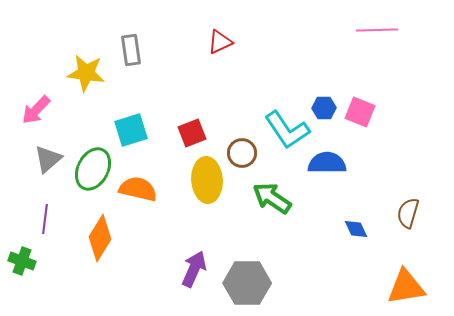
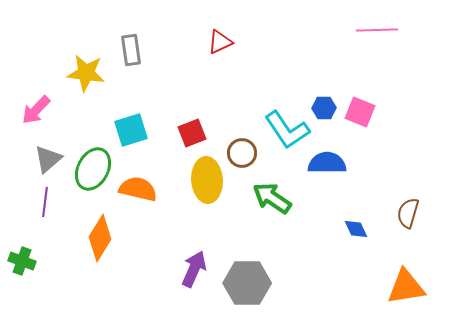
purple line: moved 17 px up
